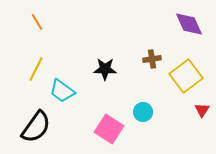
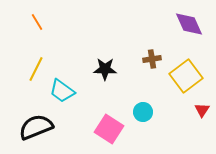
black semicircle: rotated 148 degrees counterclockwise
